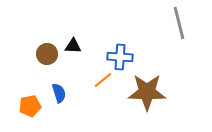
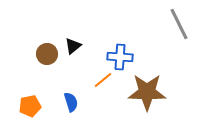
gray line: moved 1 px down; rotated 12 degrees counterclockwise
black triangle: rotated 42 degrees counterclockwise
blue semicircle: moved 12 px right, 9 px down
